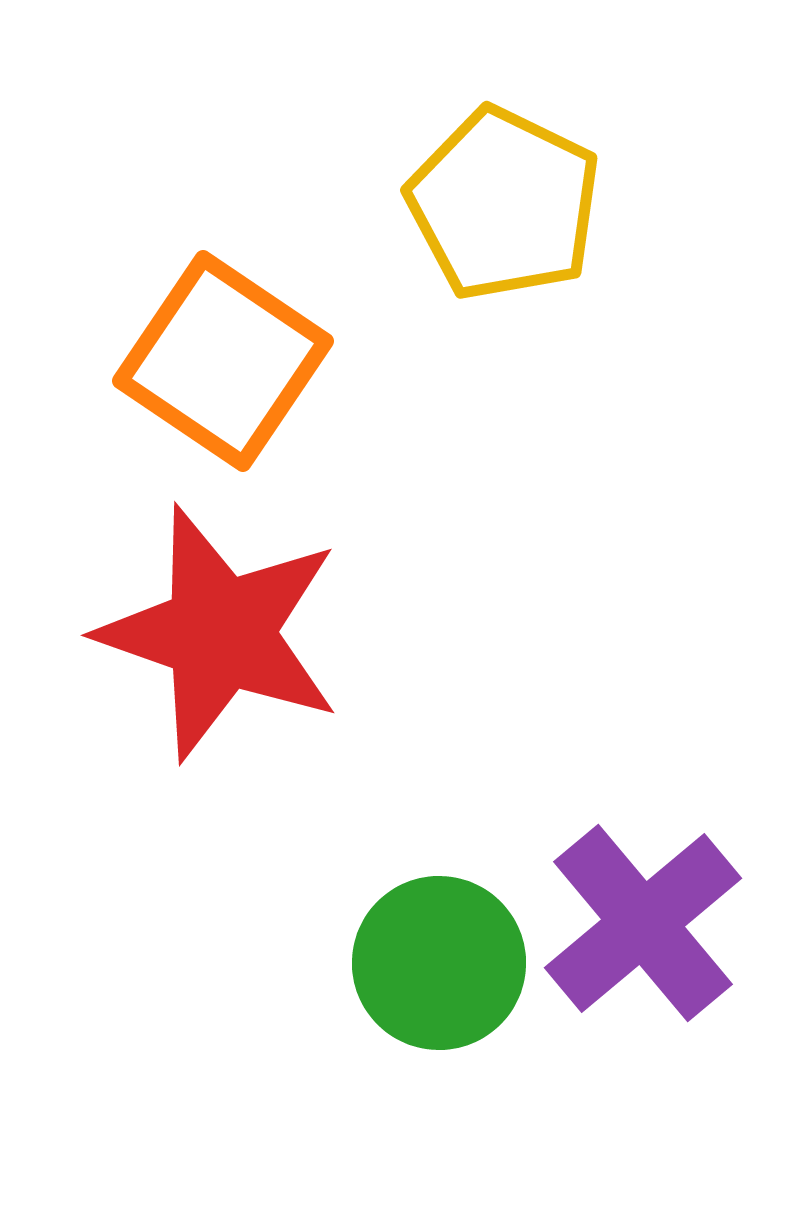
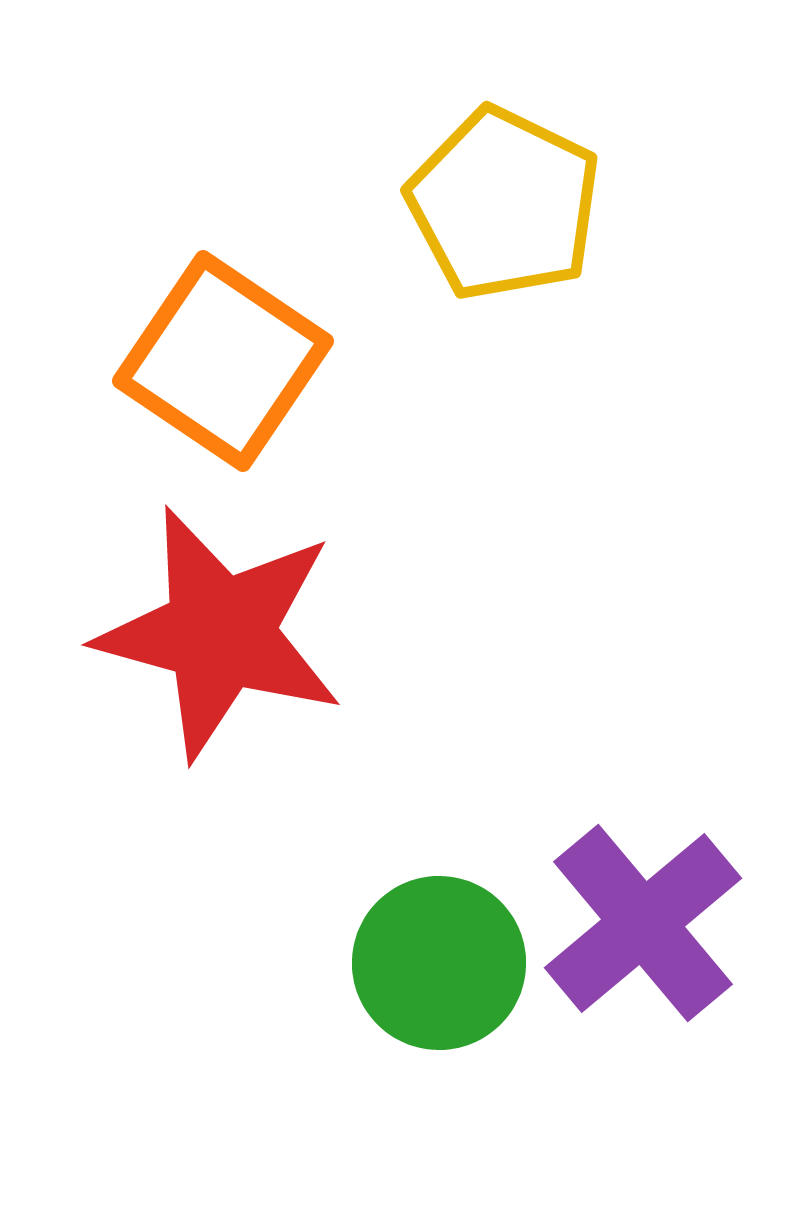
red star: rotated 4 degrees counterclockwise
